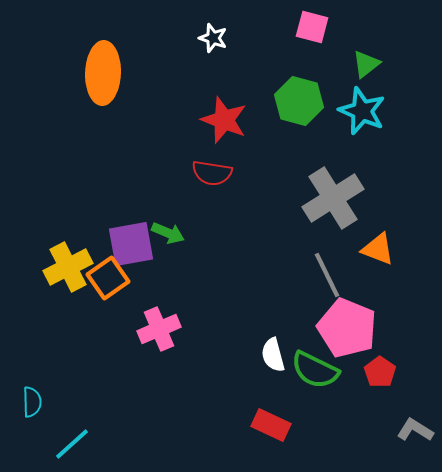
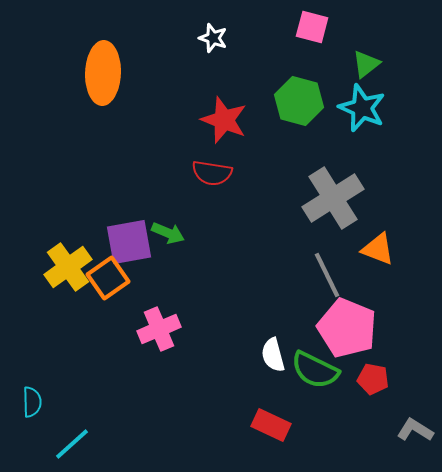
cyan star: moved 3 px up
purple square: moved 2 px left, 2 px up
yellow cross: rotated 9 degrees counterclockwise
red pentagon: moved 7 px left, 7 px down; rotated 24 degrees counterclockwise
